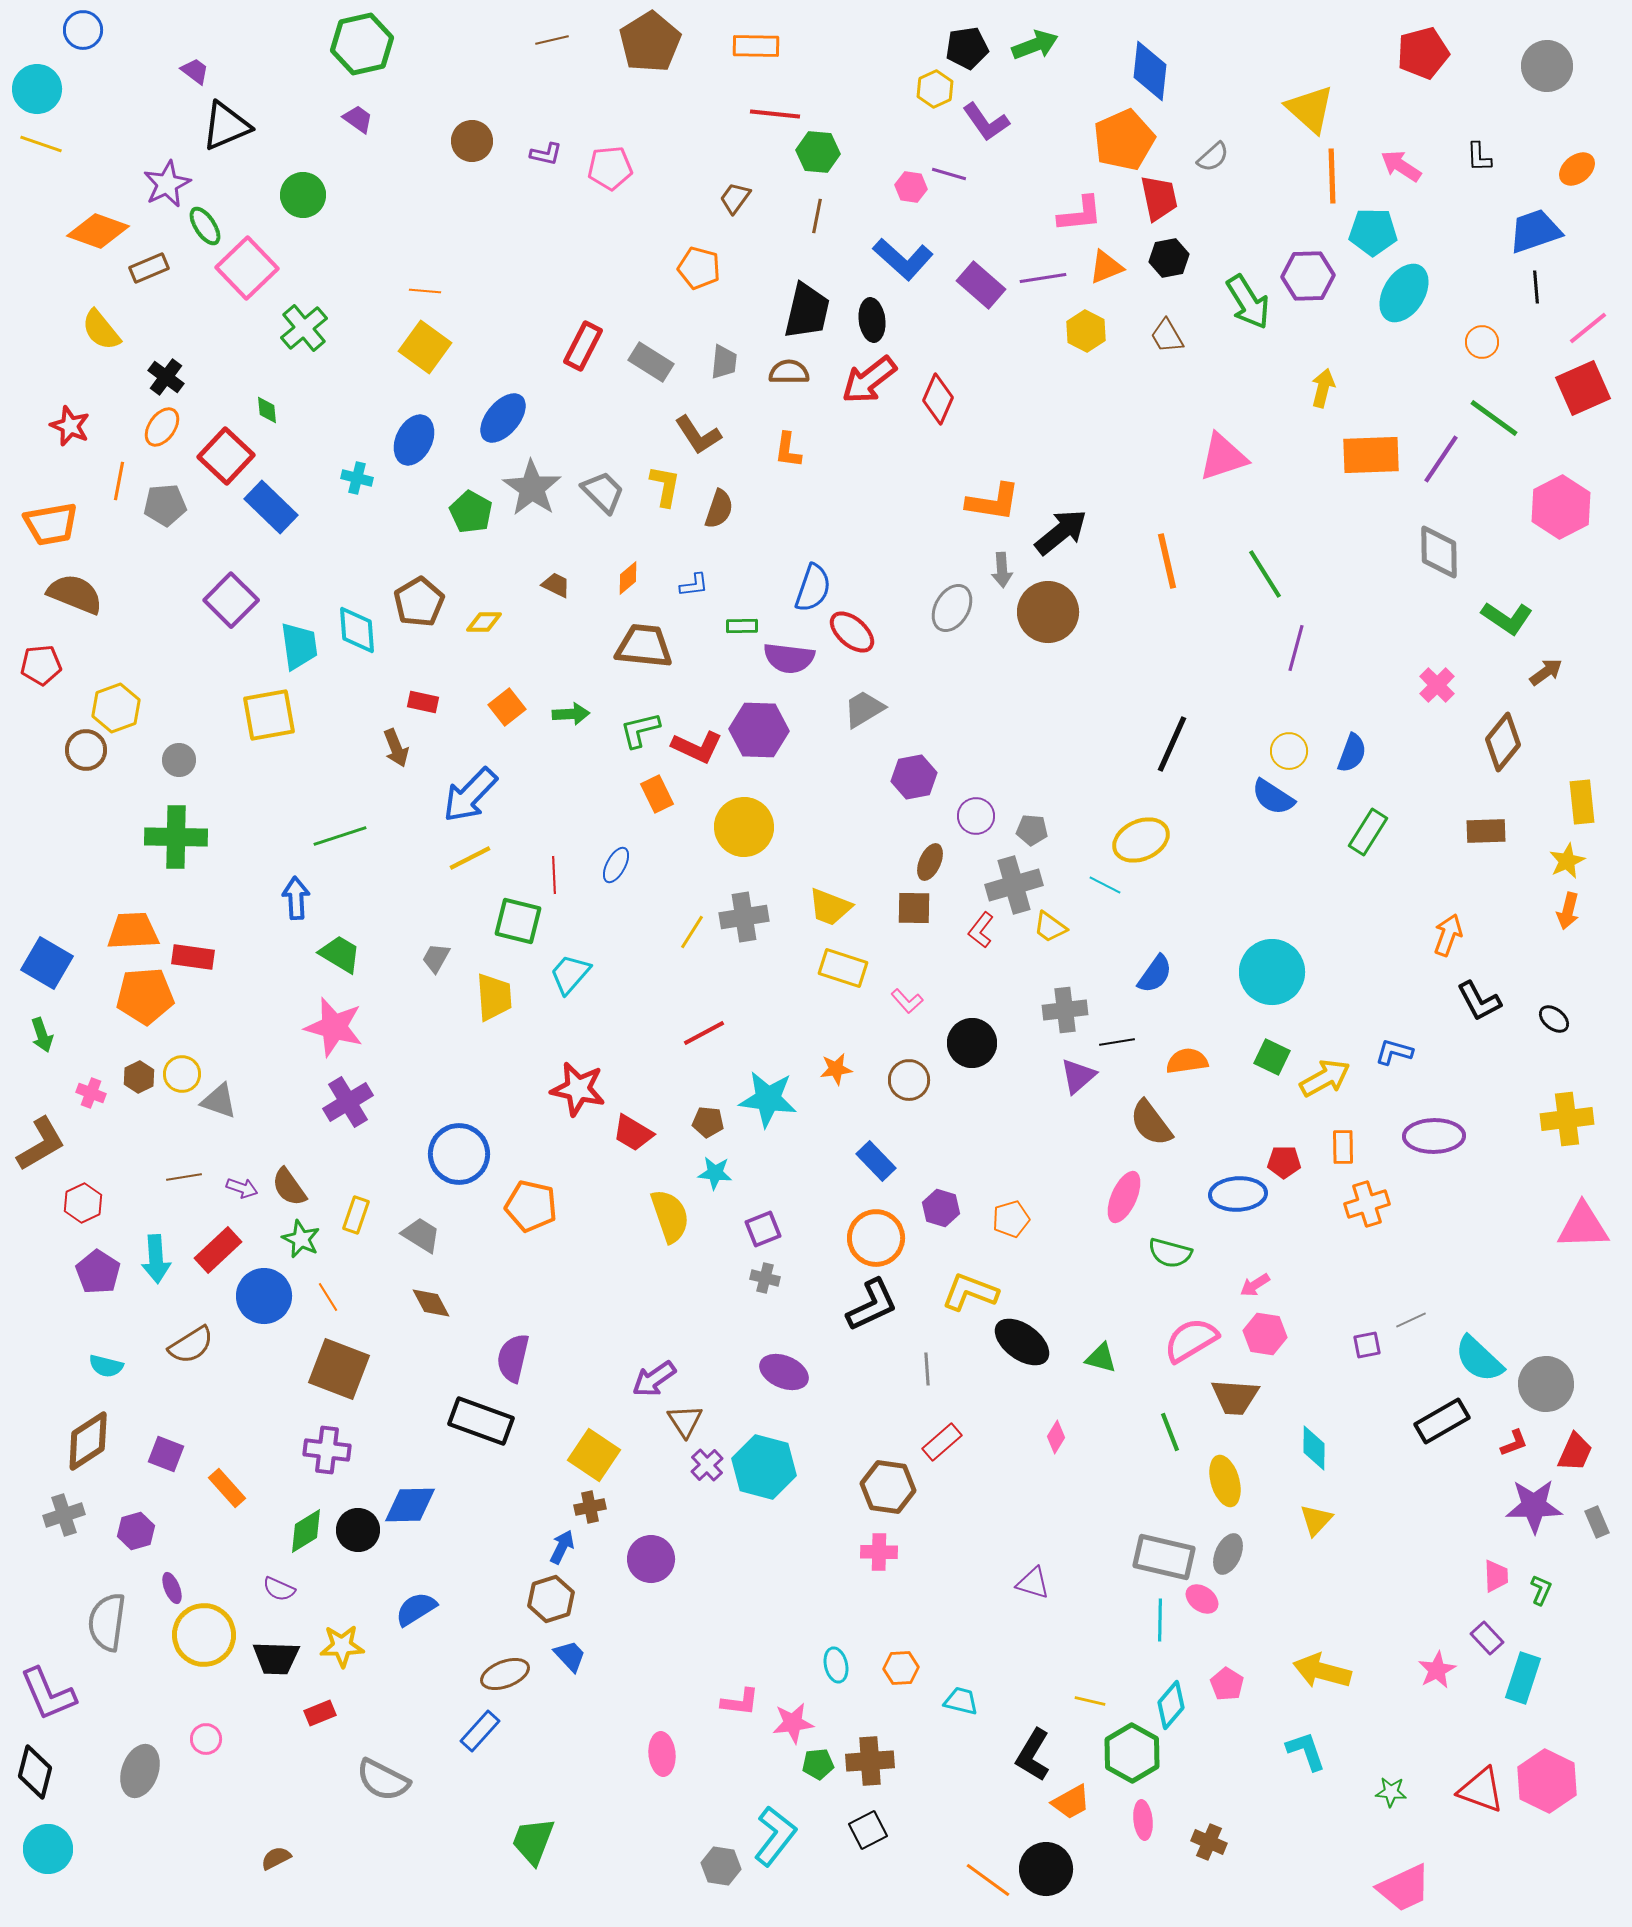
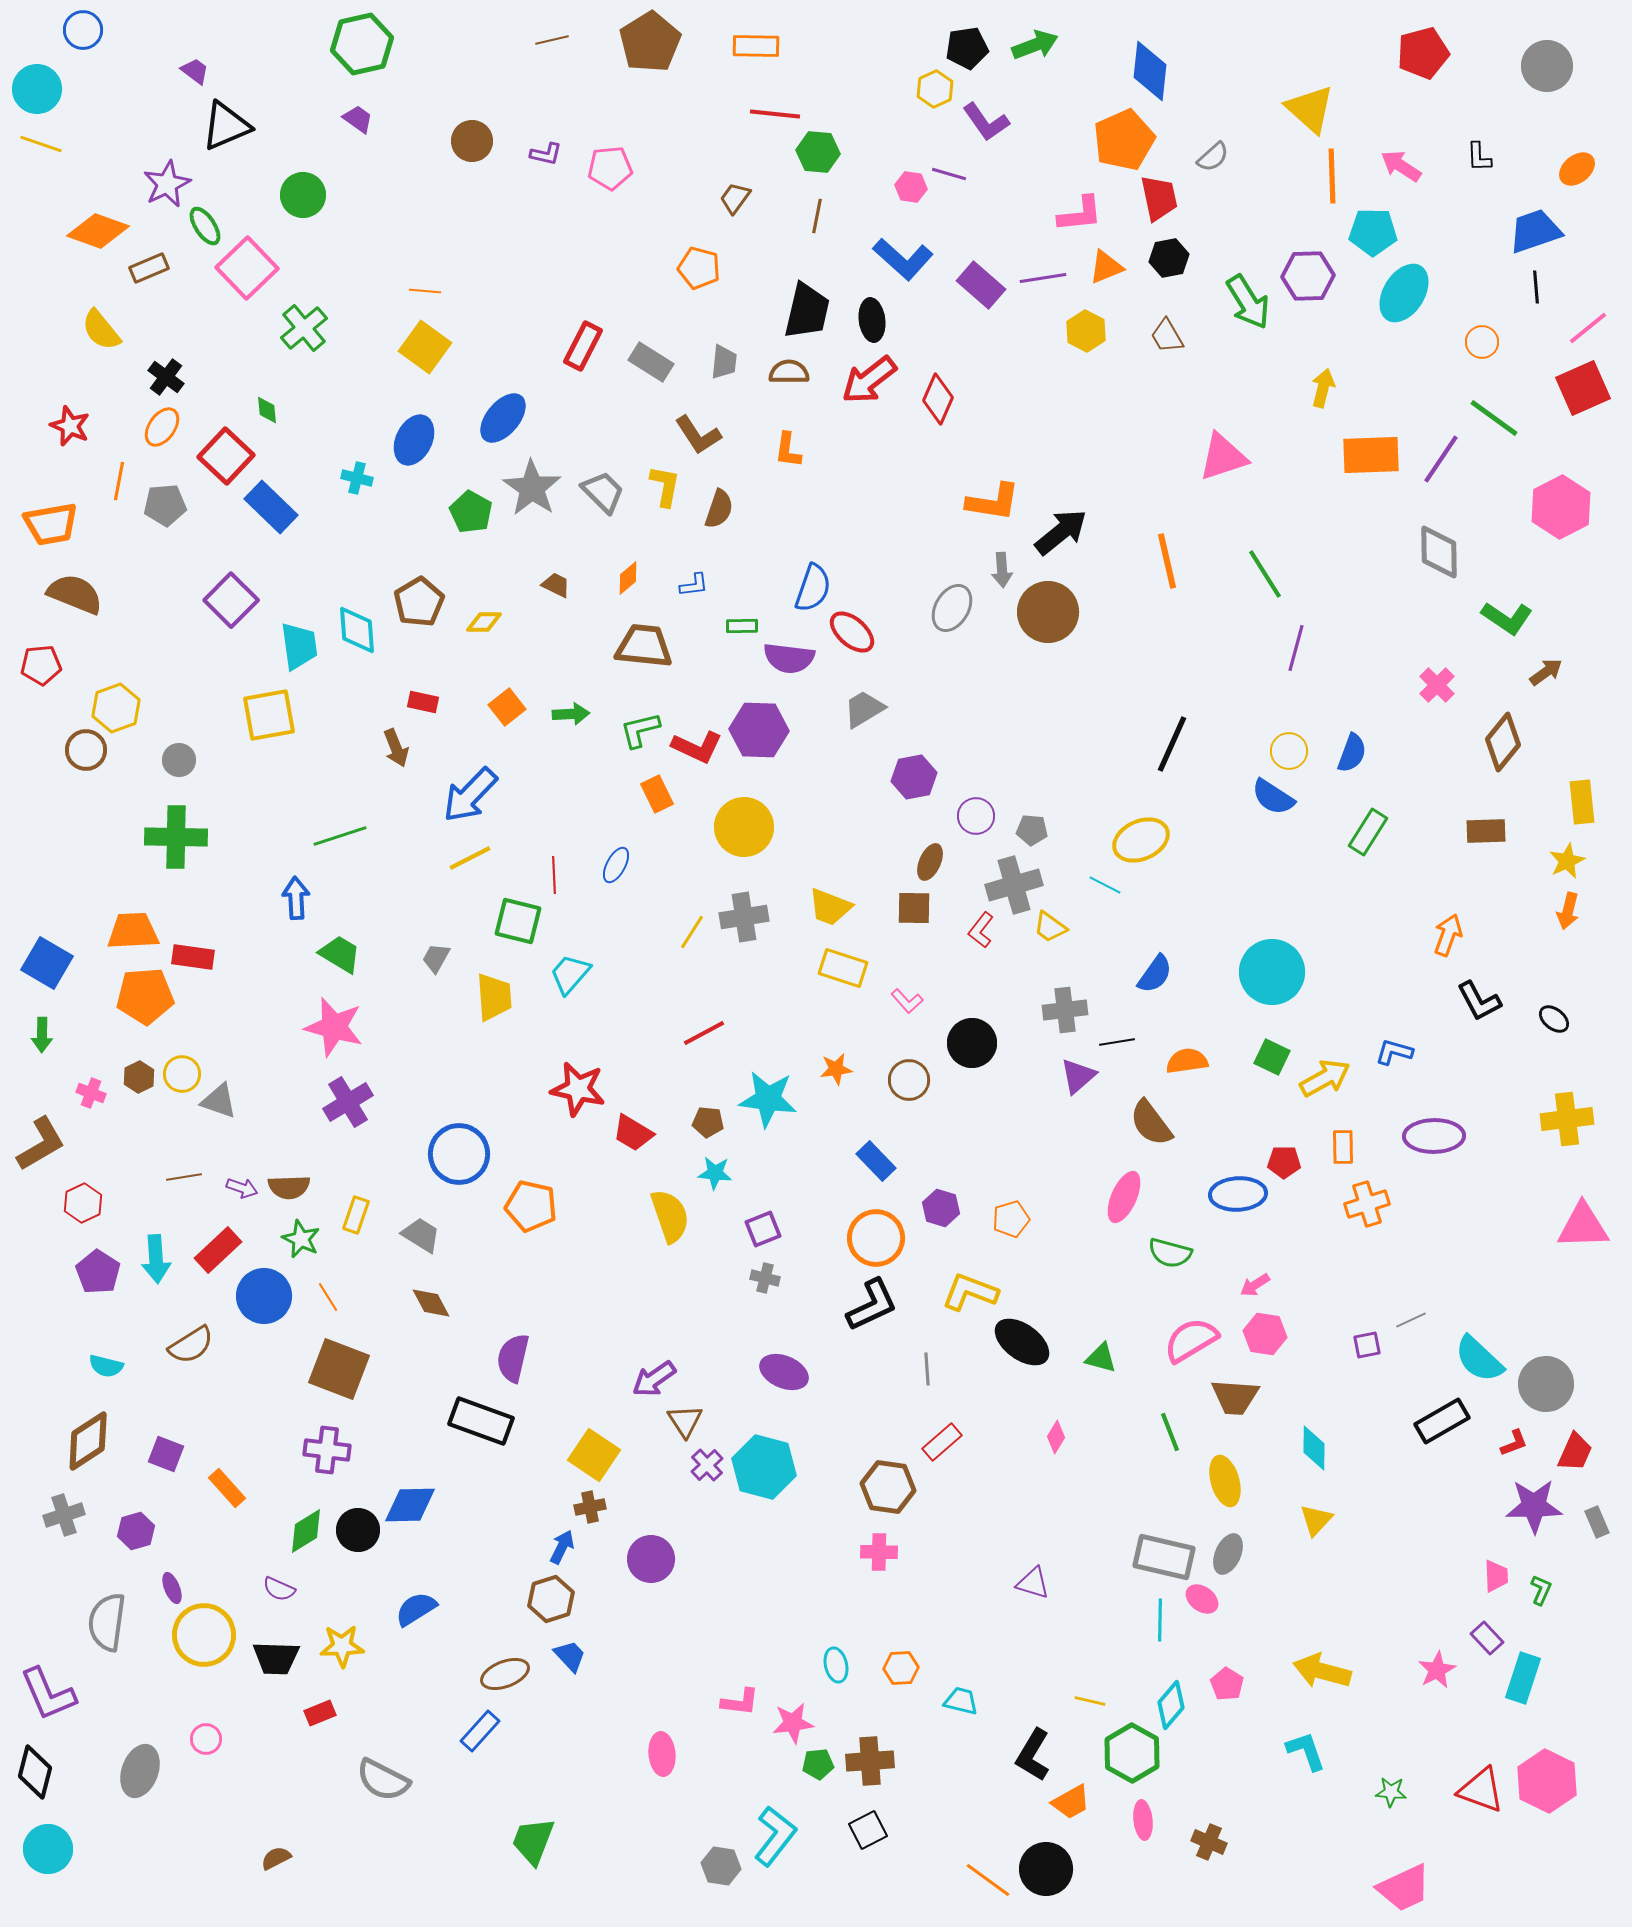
green arrow at (42, 1035): rotated 20 degrees clockwise
brown semicircle at (289, 1187): rotated 57 degrees counterclockwise
